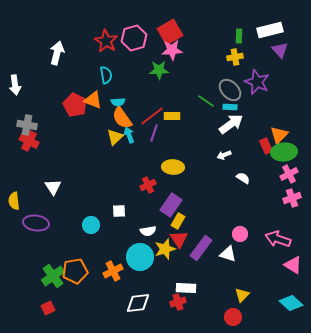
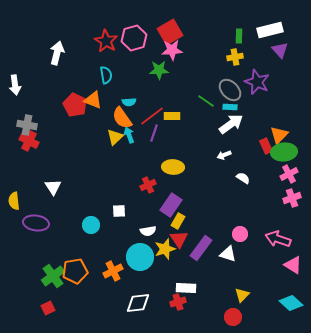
cyan semicircle at (118, 102): moved 11 px right
